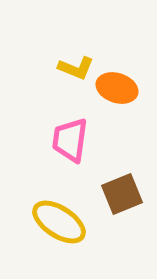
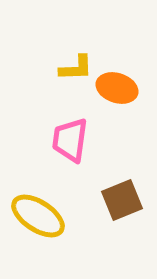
yellow L-shape: rotated 24 degrees counterclockwise
brown square: moved 6 px down
yellow ellipse: moved 21 px left, 6 px up
